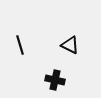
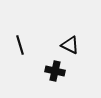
black cross: moved 9 px up
